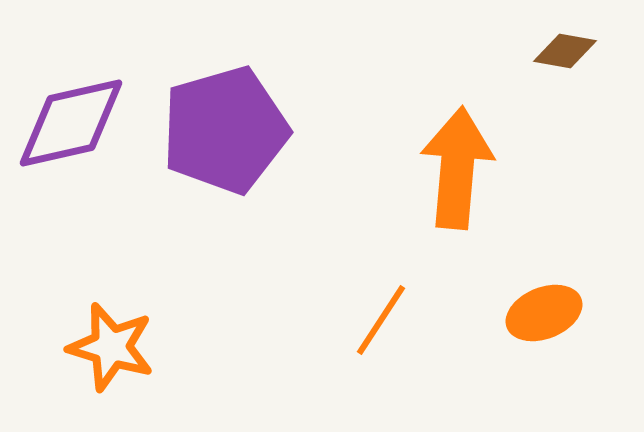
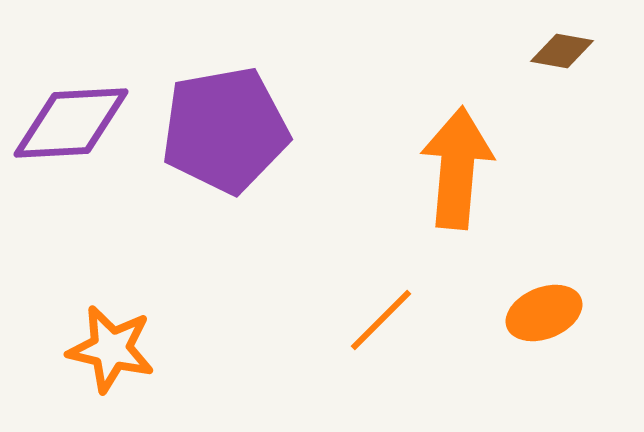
brown diamond: moved 3 px left
purple diamond: rotated 10 degrees clockwise
purple pentagon: rotated 6 degrees clockwise
orange line: rotated 12 degrees clockwise
orange star: moved 2 px down; rotated 4 degrees counterclockwise
